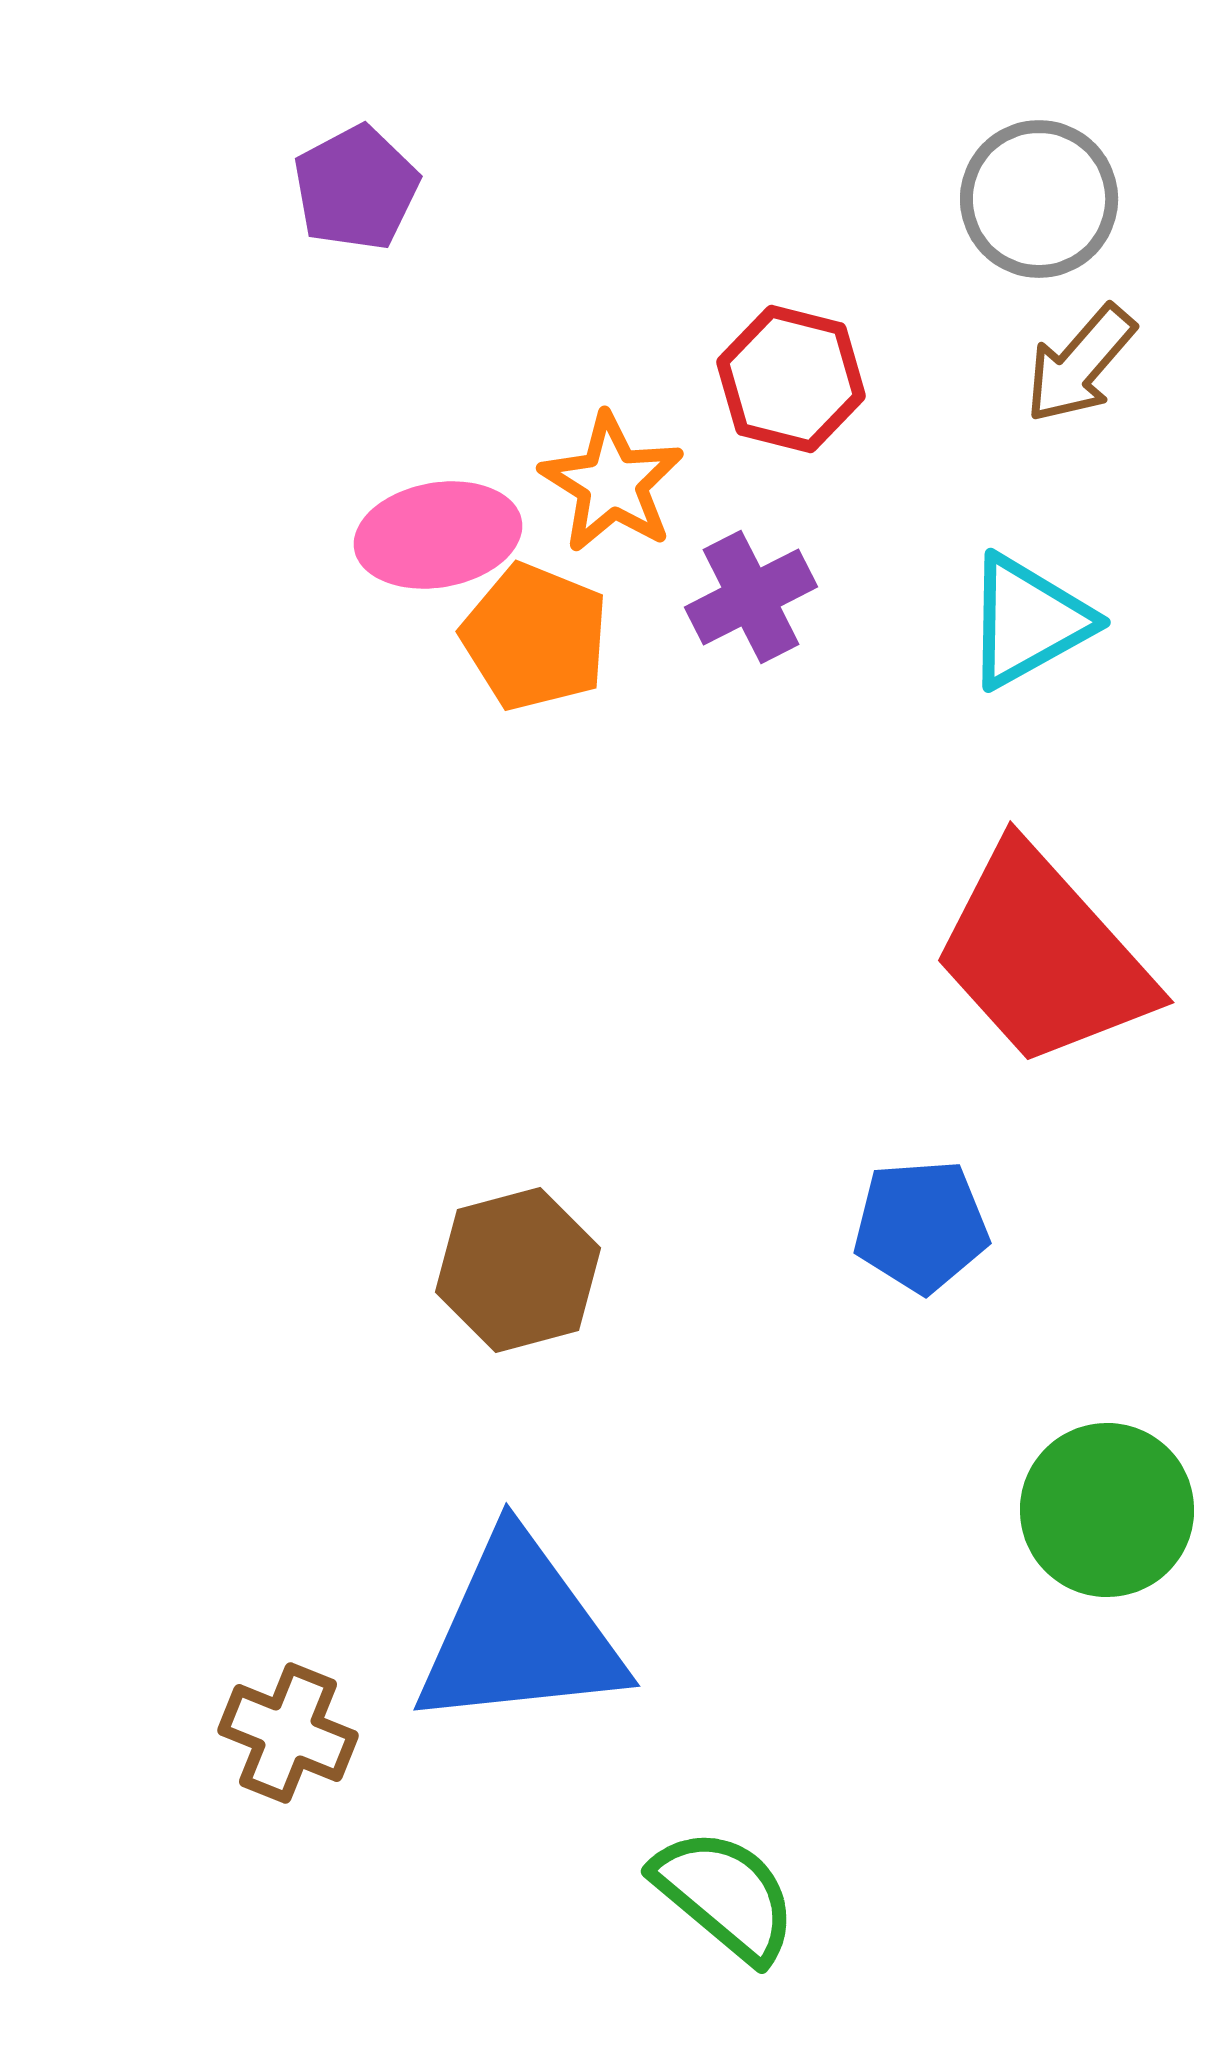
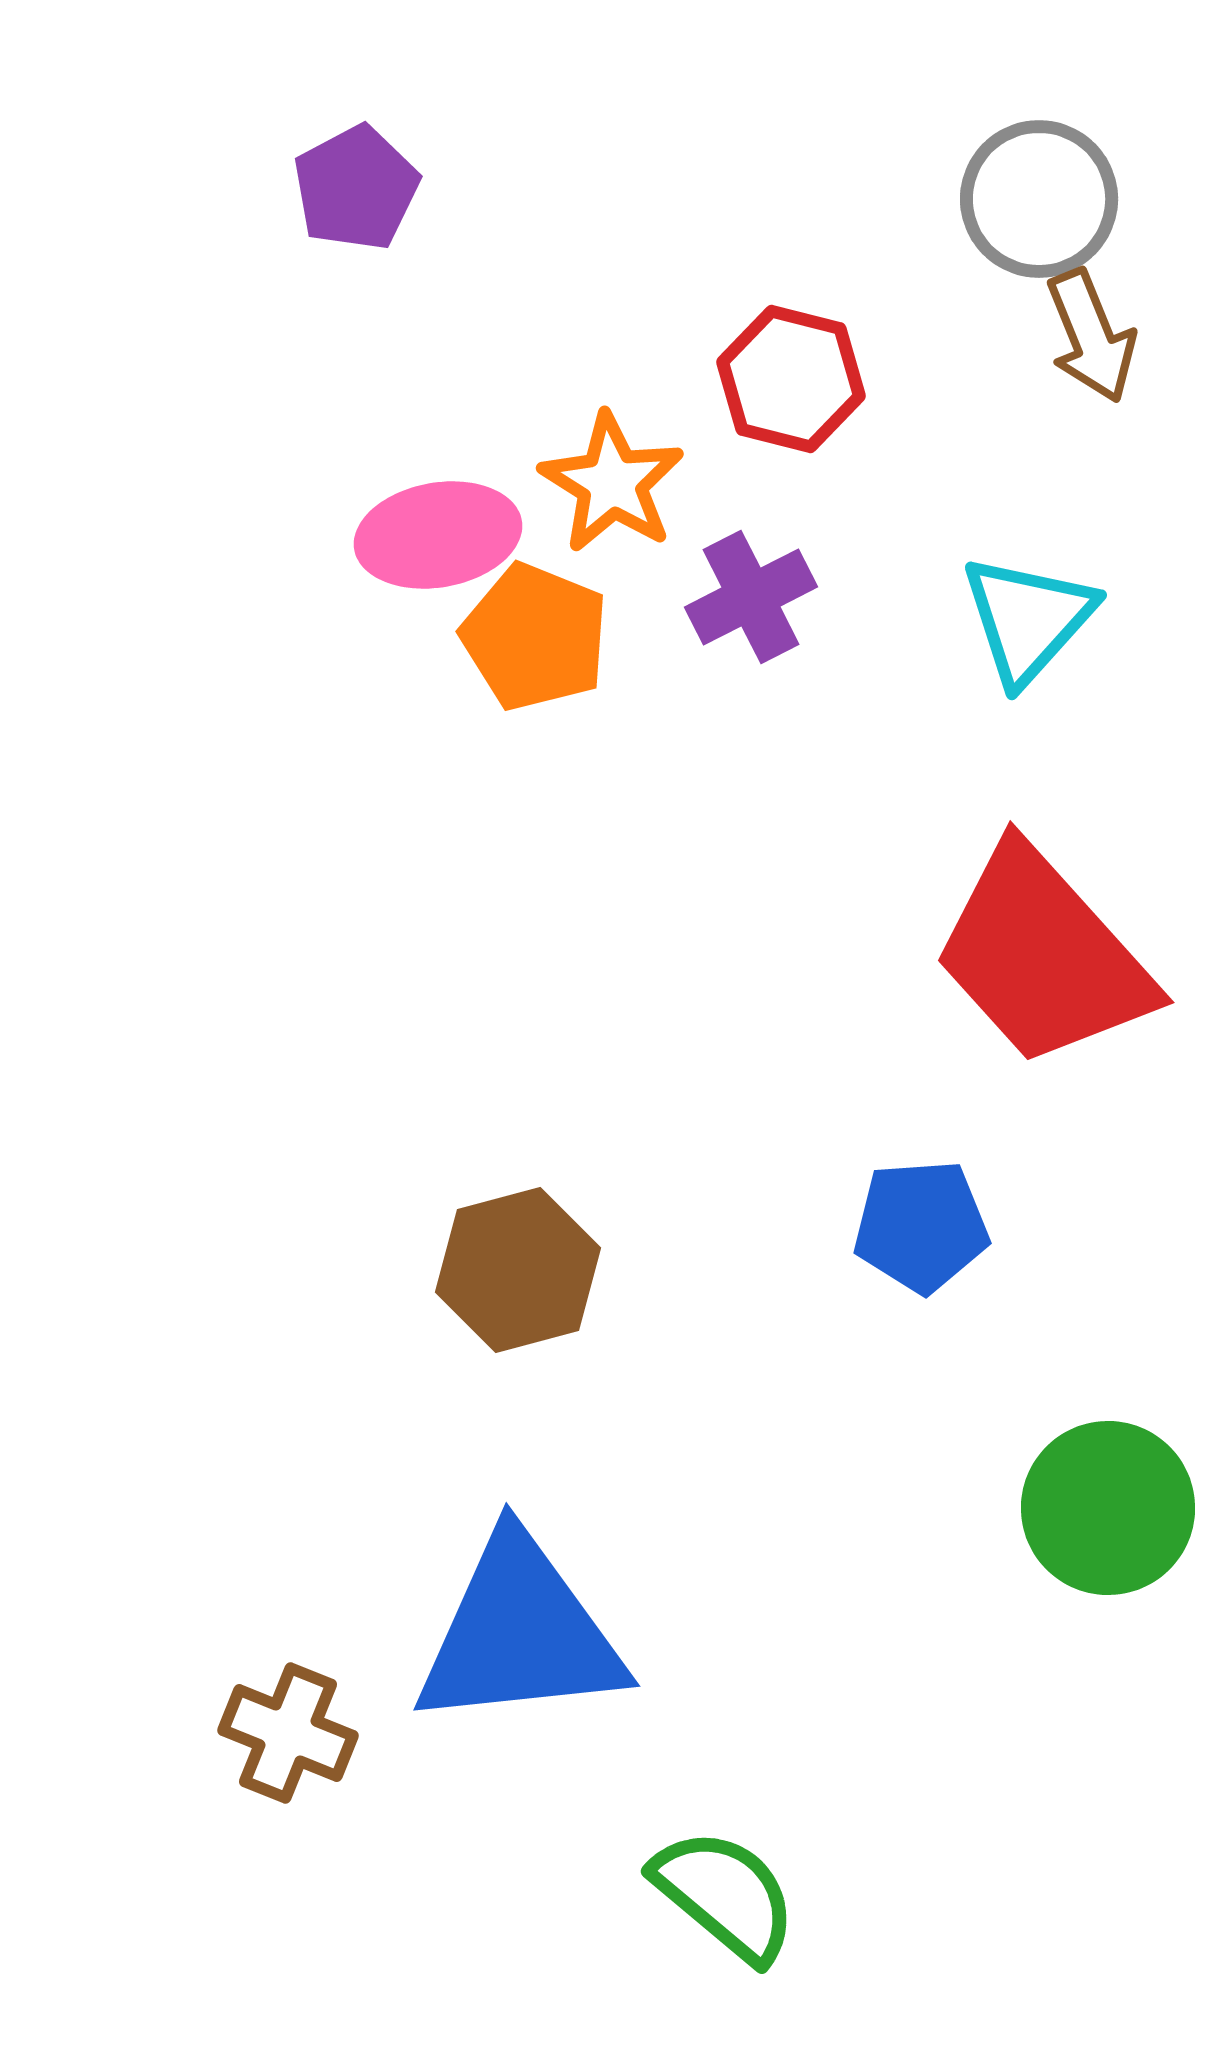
brown arrow: moved 11 px right, 28 px up; rotated 63 degrees counterclockwise
cyan triangle: moved 2 px up; rotated 19 degrees counterclockwise
green circle: moved 1 px right, 2 px up
